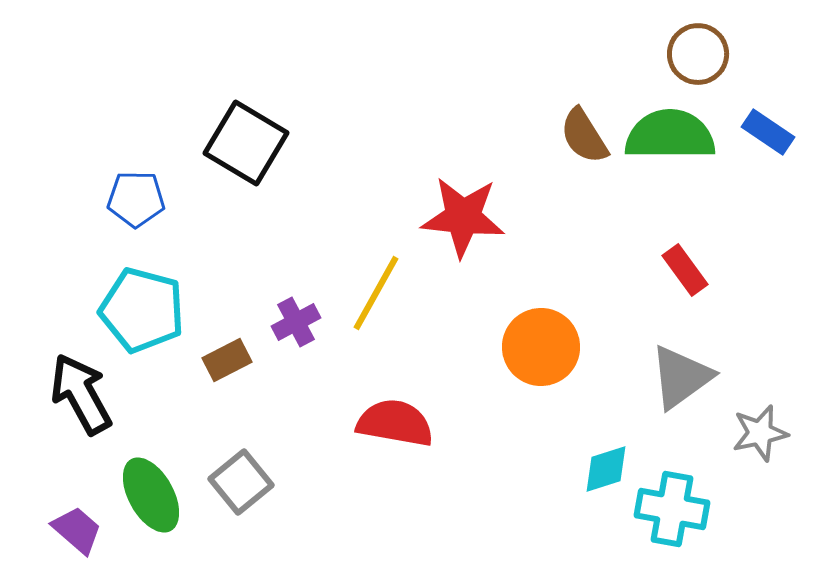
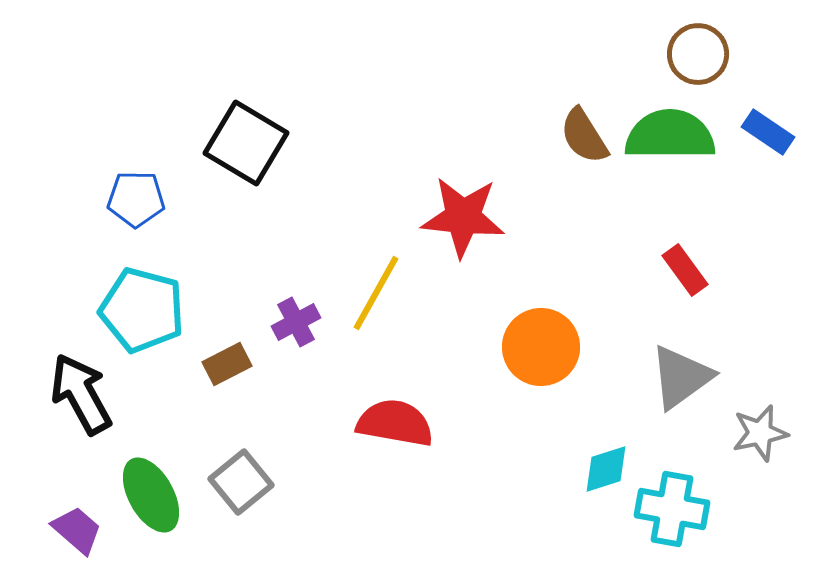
brown rectangle: moved 4 px down
